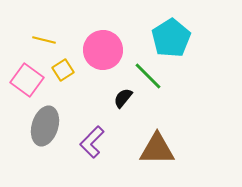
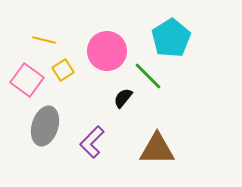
pink circle: moved 4 px right, 1 px down
